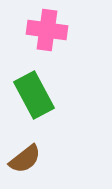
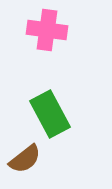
green rectangle: moved 16 px right, 19 px down
